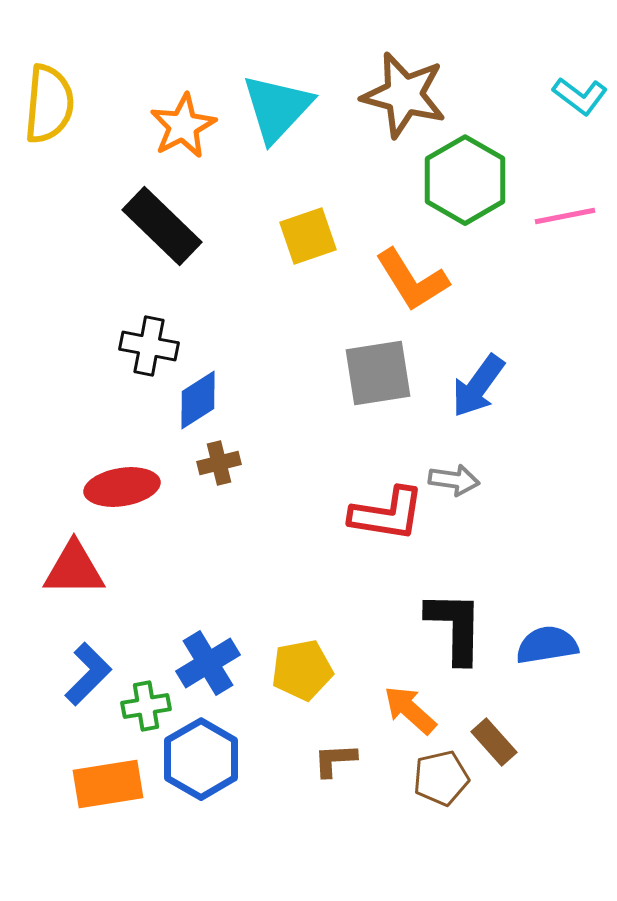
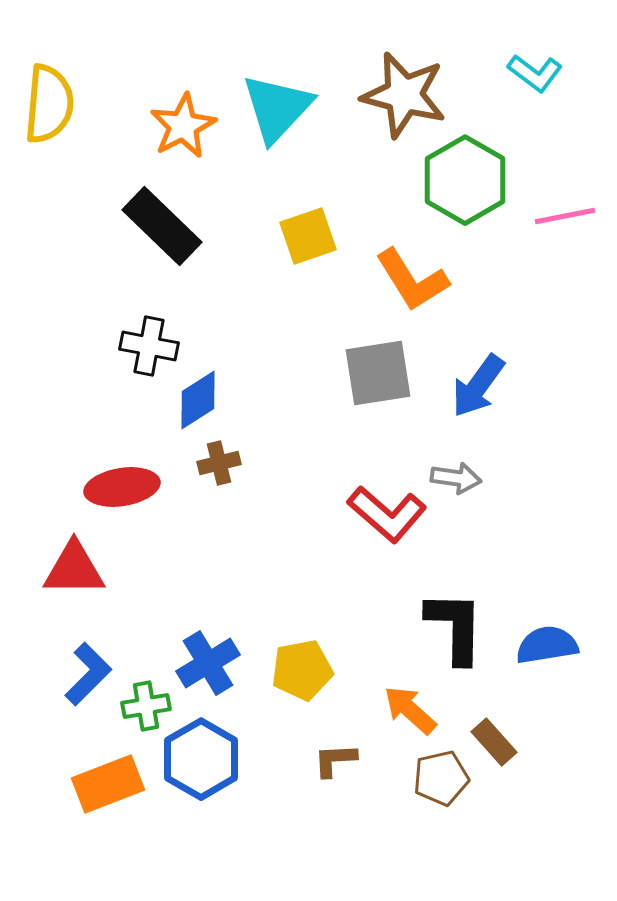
cyan L-shape: moved 45 px left, 23 px up
gray arrow: moved 2 px right, 2 px up
red L-shape: rotated 32 degrees clockwise
orange rectangle: rotated 12 degrees counterclockwise
